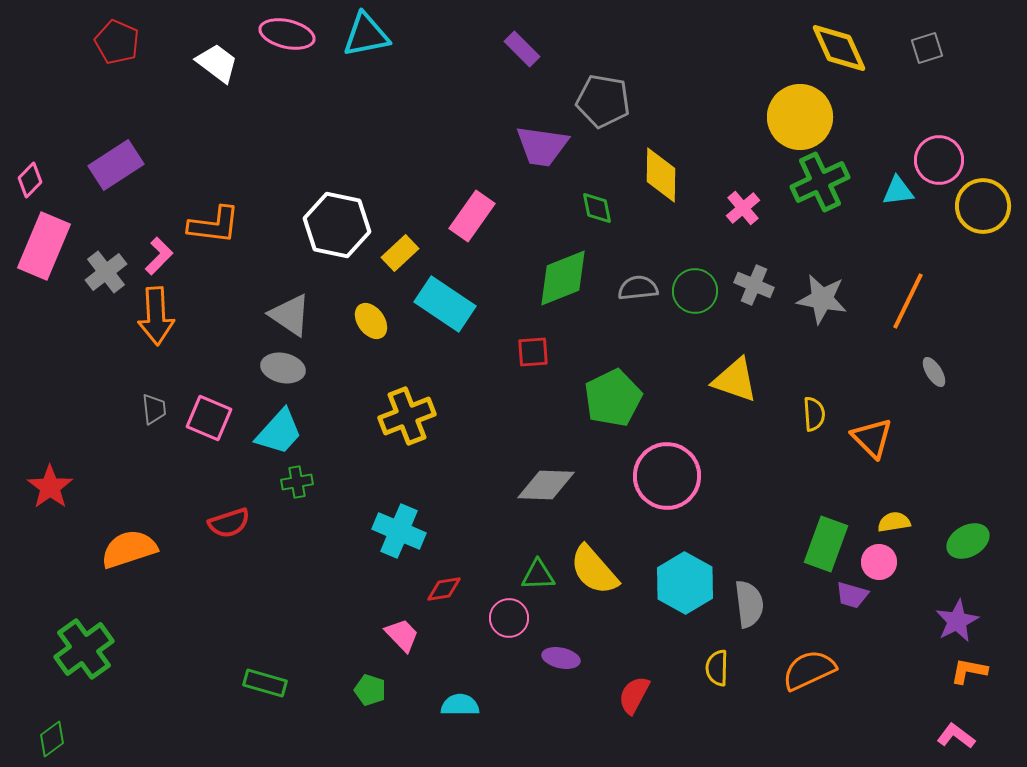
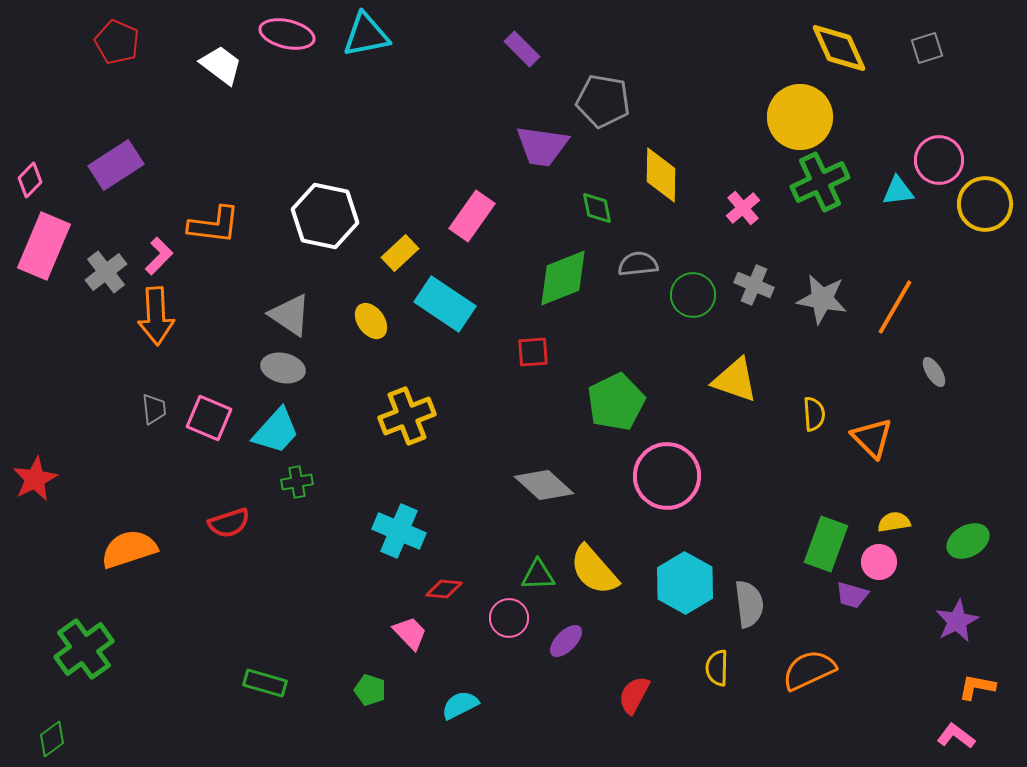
white trapezoid at (217, 63): moved 4 px right, 2 px down
yellow circle at (983, 206): moved 2 px right, 2 px up
white hexagon at (337, 225): moved 12 px left, 9 px up
gray semicircle at (638, 288): moved 24 px up
green circle at (695, 291): moved 2 px left, 4 px down
orange line at (908, 301): moved 13 px left, 6 px down; rotated 4 degrees clockwise
green pentagon at (613, 398): moved 3 px right, 4 px down
cyan trapezoid at (279, 432): moved 3 px left, 1 px up
gray diamond at (546, 485): moved 2 px left; rotated 40 degrees clockwise
red star at (50, 487): moved 15 px left, 8 px up; rotated 9 degrees clockwise
red diamond at (444, 589): rotated 15 degrees clockwise
pink trapezoid at (402, 635): moved 8 px right, 2 px up
purple ellipse at (561, 658): moved 5 px right, 17 px up; rotated 57 degrees counterclockwise
orange L-shape at (969, 671): moved 8 px right, 16 px down
cyan semicircle at (460, 705): rotated 27 degrees counterclockwise
